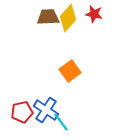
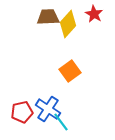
red star: rotated 18 degrees clockwise
yellow diamond: moved 6 px down
blue cross: moved 2 px right, 1 px up
